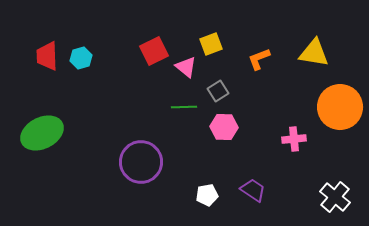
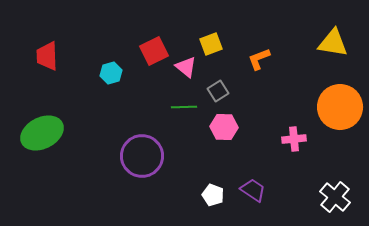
yellow triangle: moved 19 px right, 10 px up
cyan hexagon: moved 30 px right, 15 px down
purple circle: moved 1 px right, 6 px up
white pentagon: moved 6 px right; rotated 30 degrees clockwise
